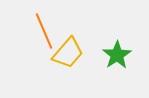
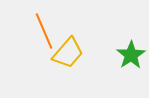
green star: moved 14 px right
